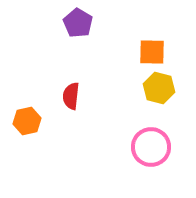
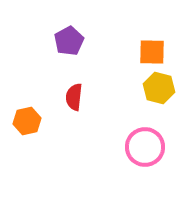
purple pentagon: moved 9 px left, 18 px down; rotated 12 degrees clockwise
red semicircle: moved 3 px right, 1 px down
pink circle: moved 6 px left
